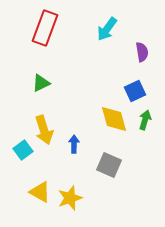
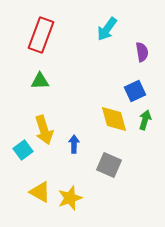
red rectangle: moved 4 px left, 7 px down
green triangle: moved 1 px left, 2 px up; rotated 24 degrees clockwise
